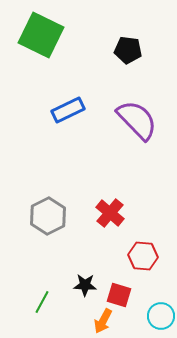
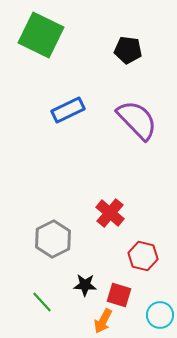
gray hexagon: moved 5 px right, 23 px down
red hexagon: rotated 8 degrees clockwise
green line: rotated 70 degrees counterclockwise
cyan circle: moved 1 px left, 1 px up
